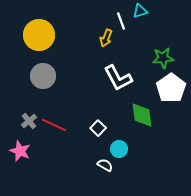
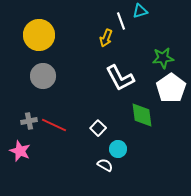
white L-shape: moved 2 px right
gray cross: rotated 28 degrees clockwise
cyan circle: moved 1 px left
